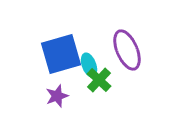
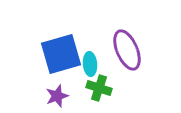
cyan ellipse: moved 1 px right, 1 px up; rotated 15 degrees clockwise
green cross: moved 8 px down; rotated 25 degrees counterclockwise
